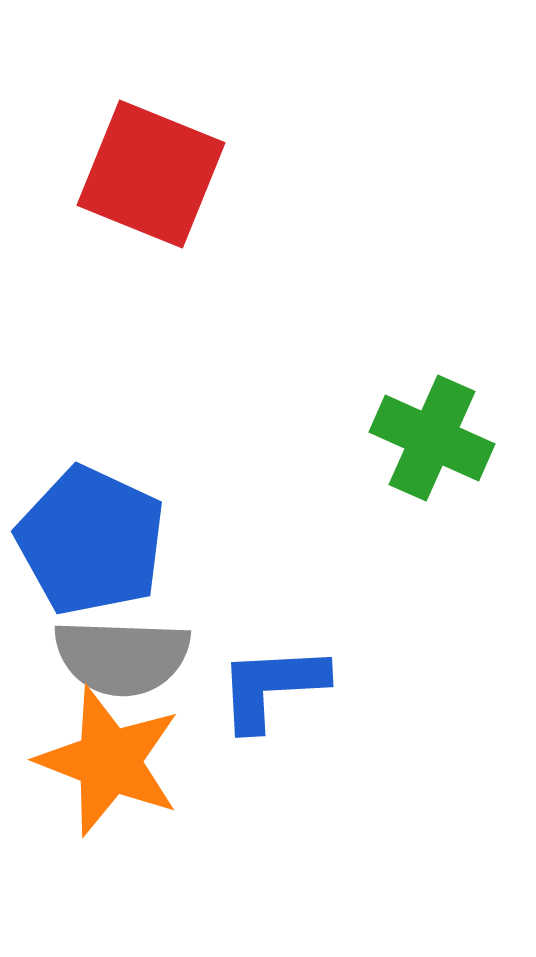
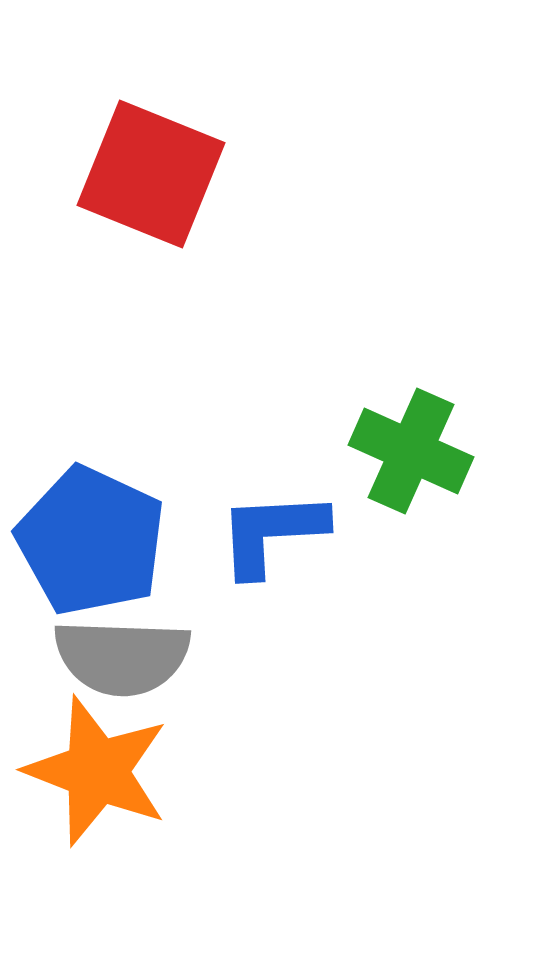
green cross: moved 21 px left, 13 px down
blue L-shape: moved 154 px up
orange star: moved 12 px left, 10 px down
